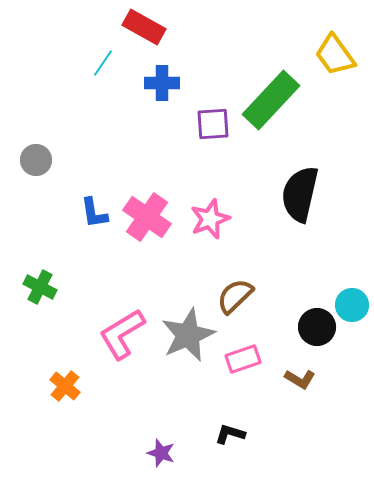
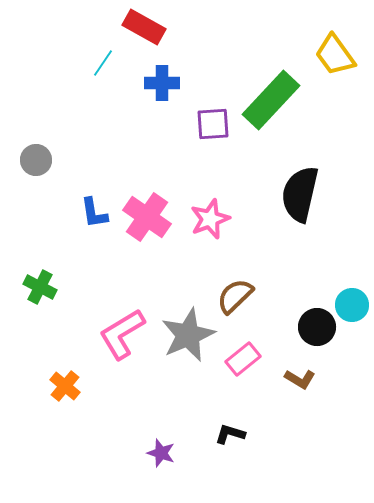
pink rectangle: rotated 20 degrees counterclockwise
